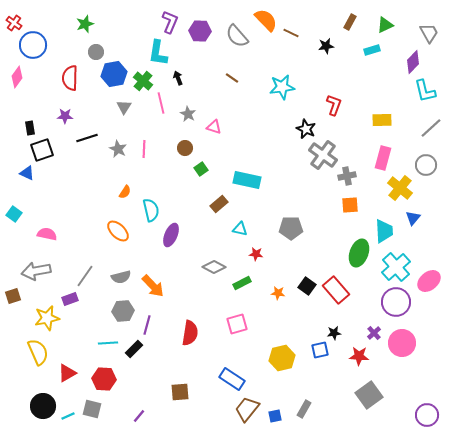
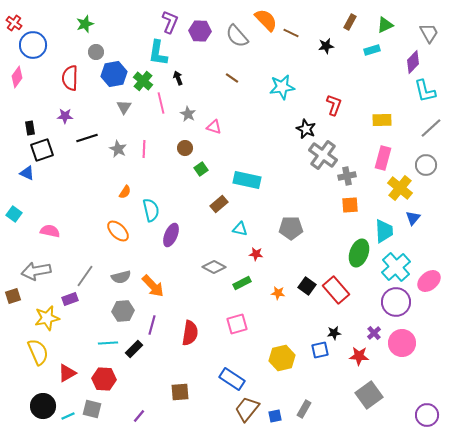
pink semicircle at (47, 234): moved 3 px right, 3 px up
purple line at (147, 325): moved 5 px right
